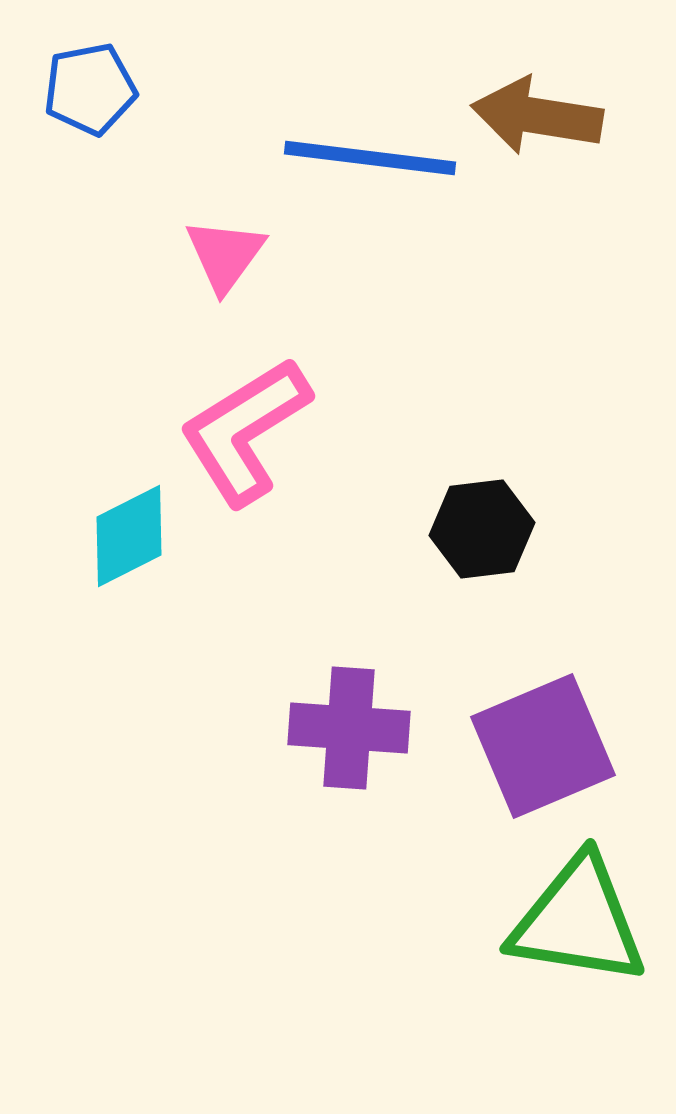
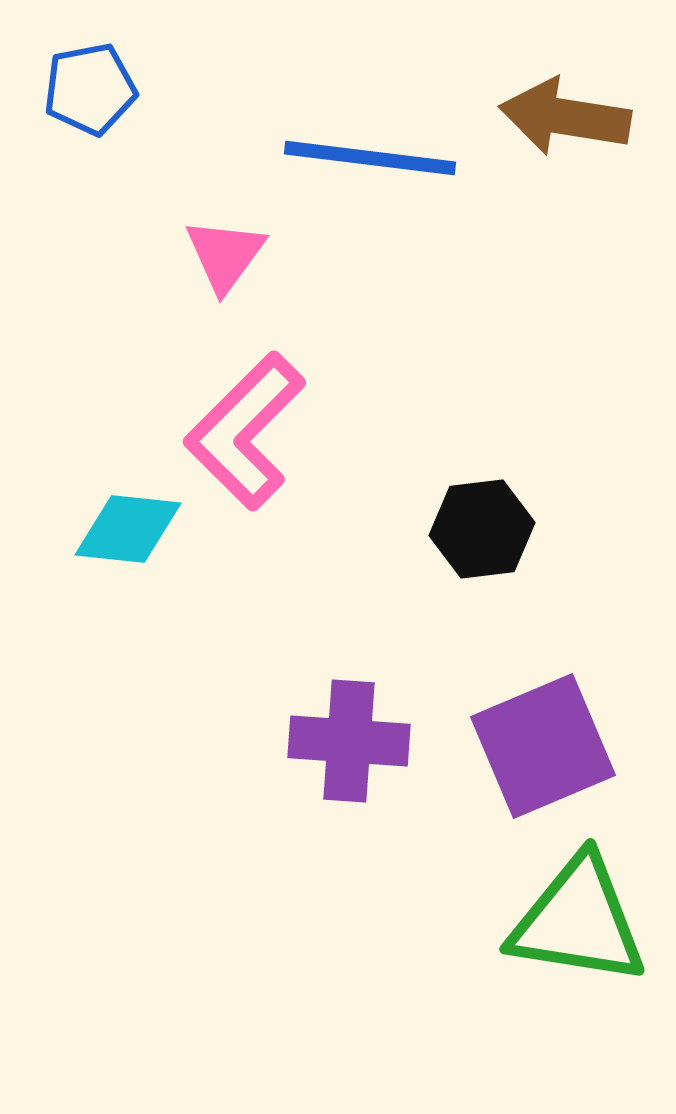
brown arrow: moved 28 px right, 1 px down
pink L-shape: rotated 13 degrees counterclockwise
cyan diamond: moved 1 px left, 7 px up; rotated 33 degrees clockwise
purple cross: moved 13 px down
